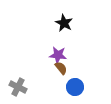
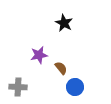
purple star: moved 19 px left; rotated 18 degrees counterclockwise
gray cross: rotated 24 degrees counterclockwise
